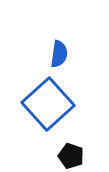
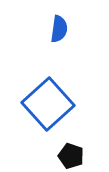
blue semicircle: moved 25 px up
